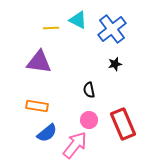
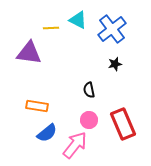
purple triangle: moved 10 px left, 9 px up
